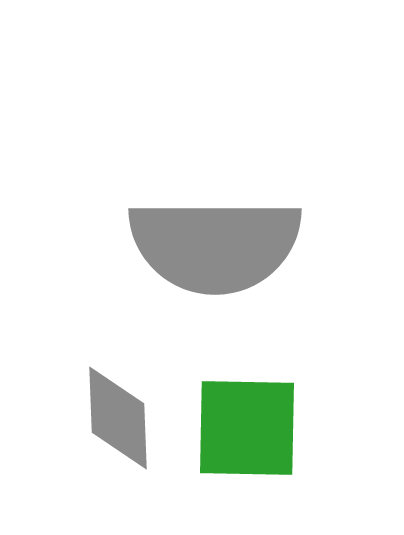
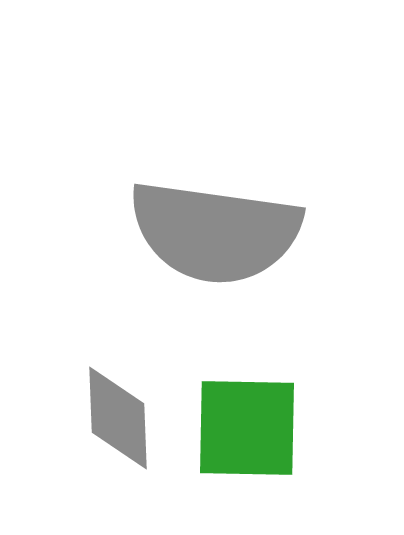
gray semicircle: moved 13 px up; rotated 8 degrees clockwise
